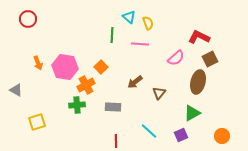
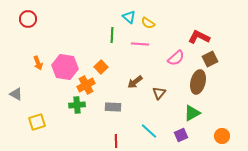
yellow semicircle: rotated 144 degrees clockwise
gray triangle: moved 4 px down
